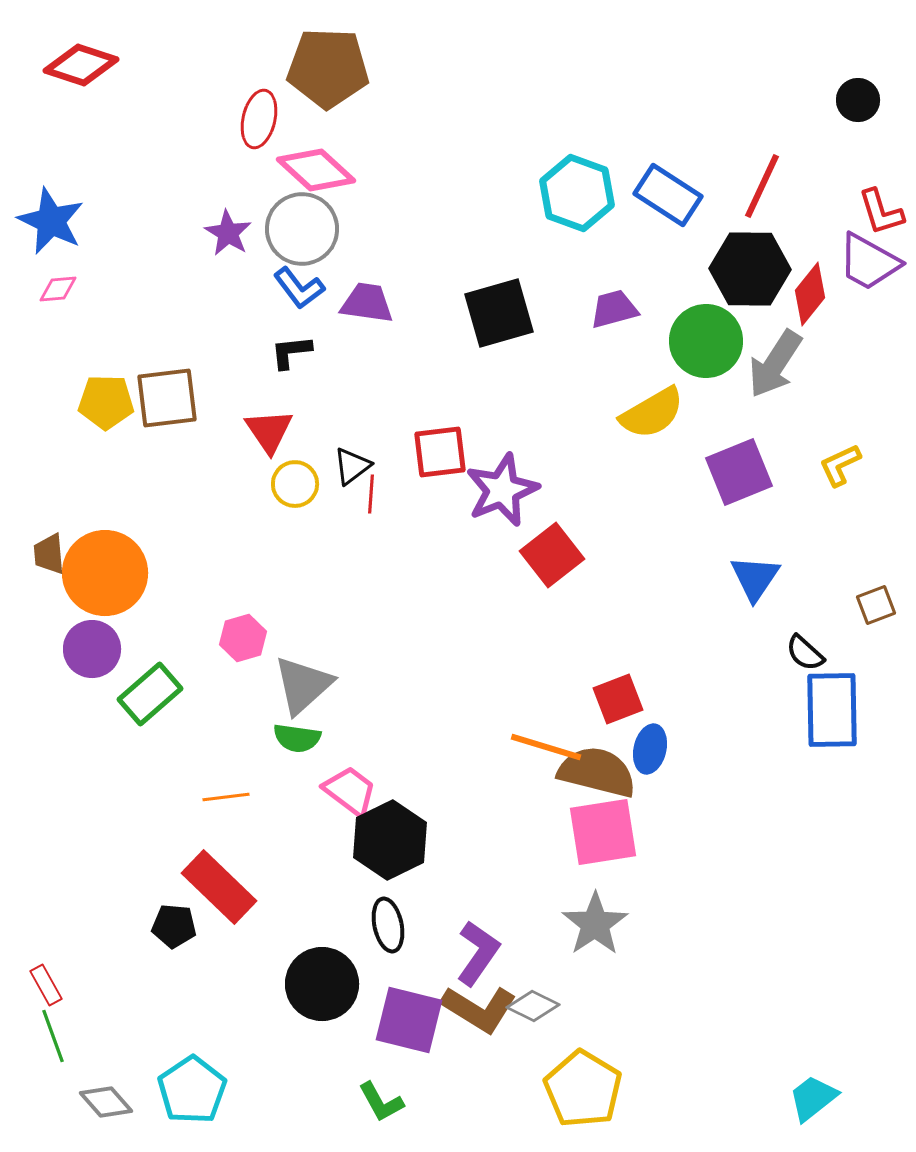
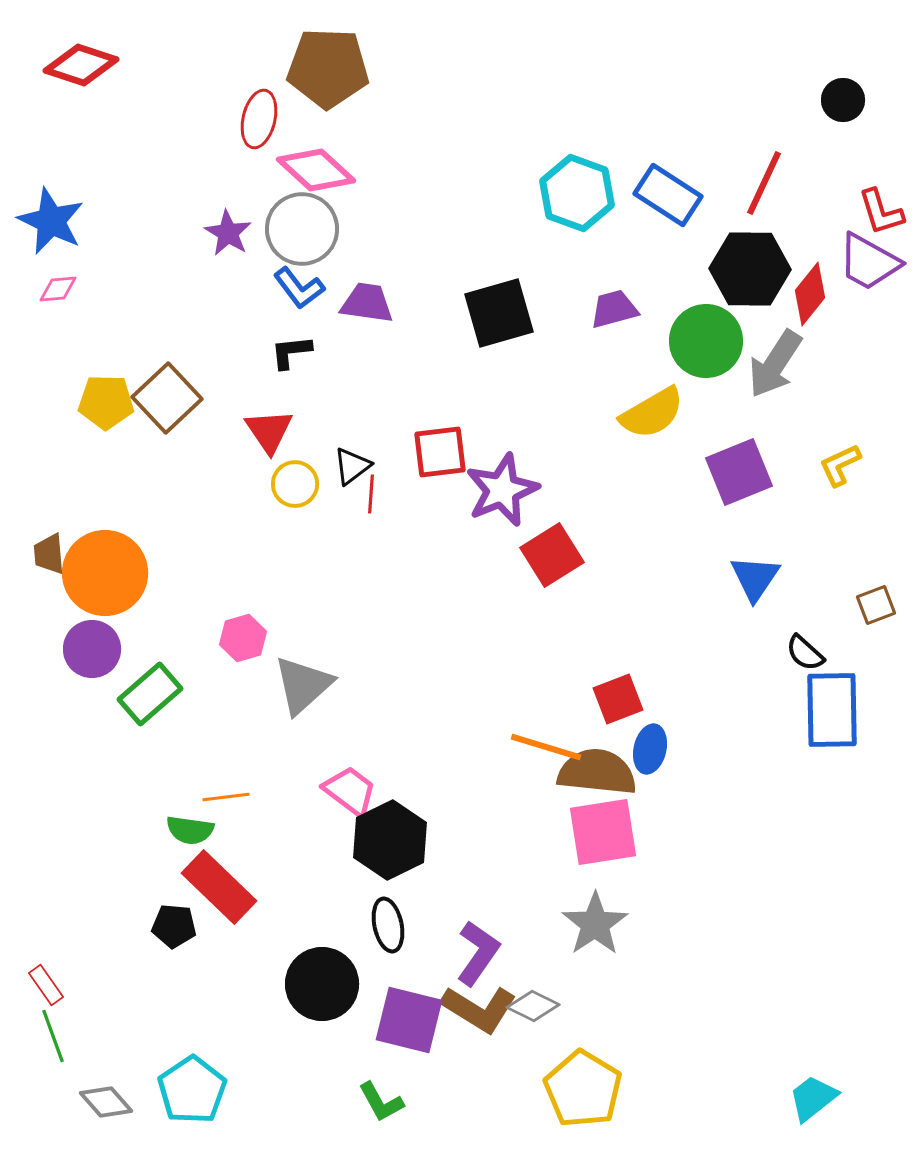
black circle at (858, 100): moved 15 px left
red line at (762, 186): moved 2 px right, 3 px up
brown square at (167, 398): rotated 36 degrees counterclockwise
red square at (552, 555): rotated 6 degrees clockwise
green semicircle at (297, 738): moved 107 px left, 92 px down
brown semicircle at (597, 772): rotated 8 degrees counterclockwise
red rectangle at (46, 985): rotated 6 degrees counterclockwise
